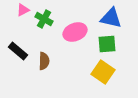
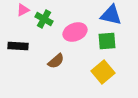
blue triangle: moved 3 px up
green square: moved 3 px up
black rectangle: moved 5 px up; rotated 36 degrees counterclockwise
brown semicircle: moved 12 px right; rotated 48 degrees clockwise
yellow square: rotated 15 degrees clockwise
